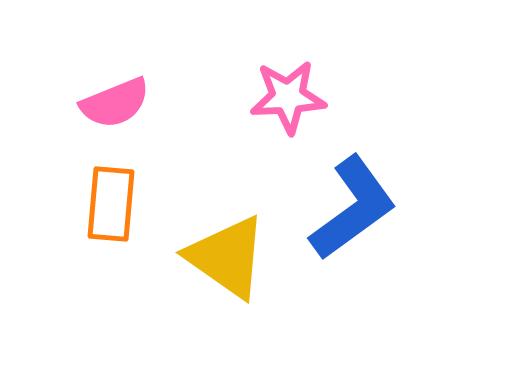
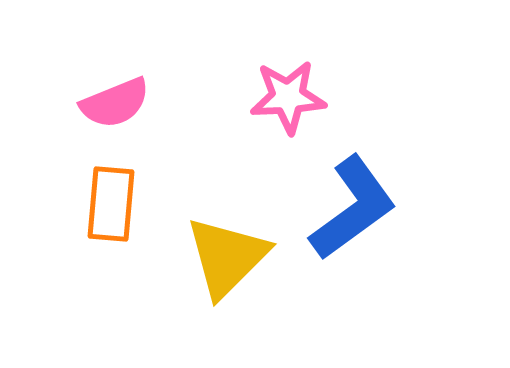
yellow triangle: rotated 40 degrees clockwise
